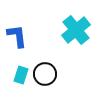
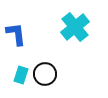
cyan cross: moved 1 px left, 3 px up
blue L-shape: moved 1 px left, 2 px up
